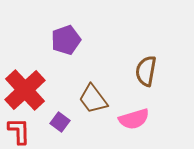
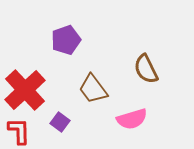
brown semicircle: moved 2 px up; rotated 36 degrees counterclockwise
brown trapezoid: moved 10 px up
pink semicircle: moved 2 px left
